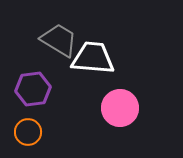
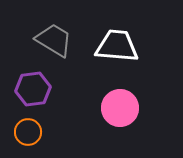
gray trapezoid: moved 5 px left
white trapezoid: moved 24 px right, 12 px up
